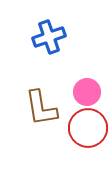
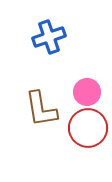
brown L-shape: moved 1 px down
